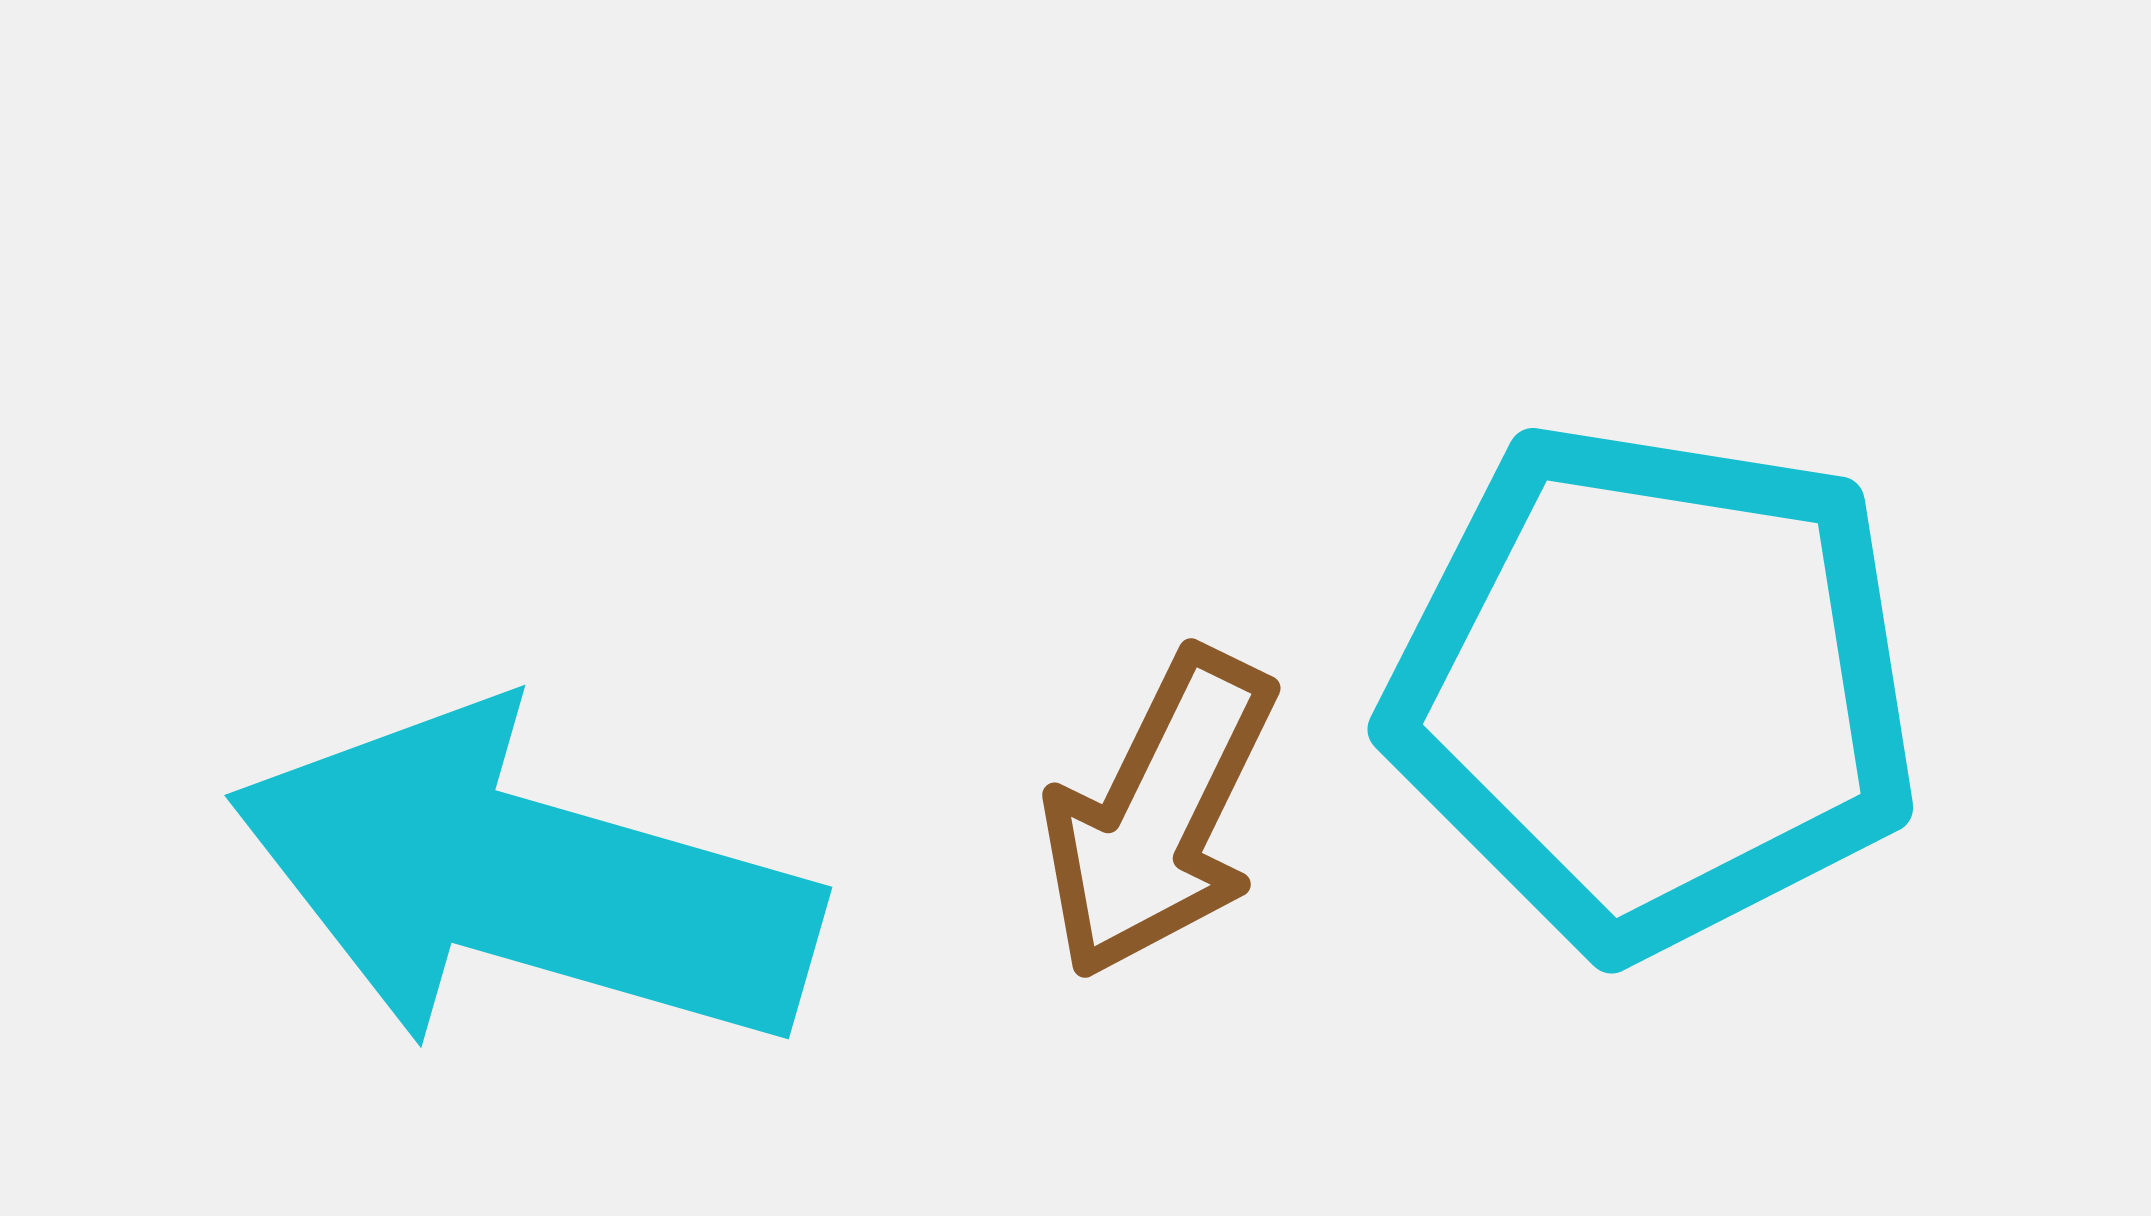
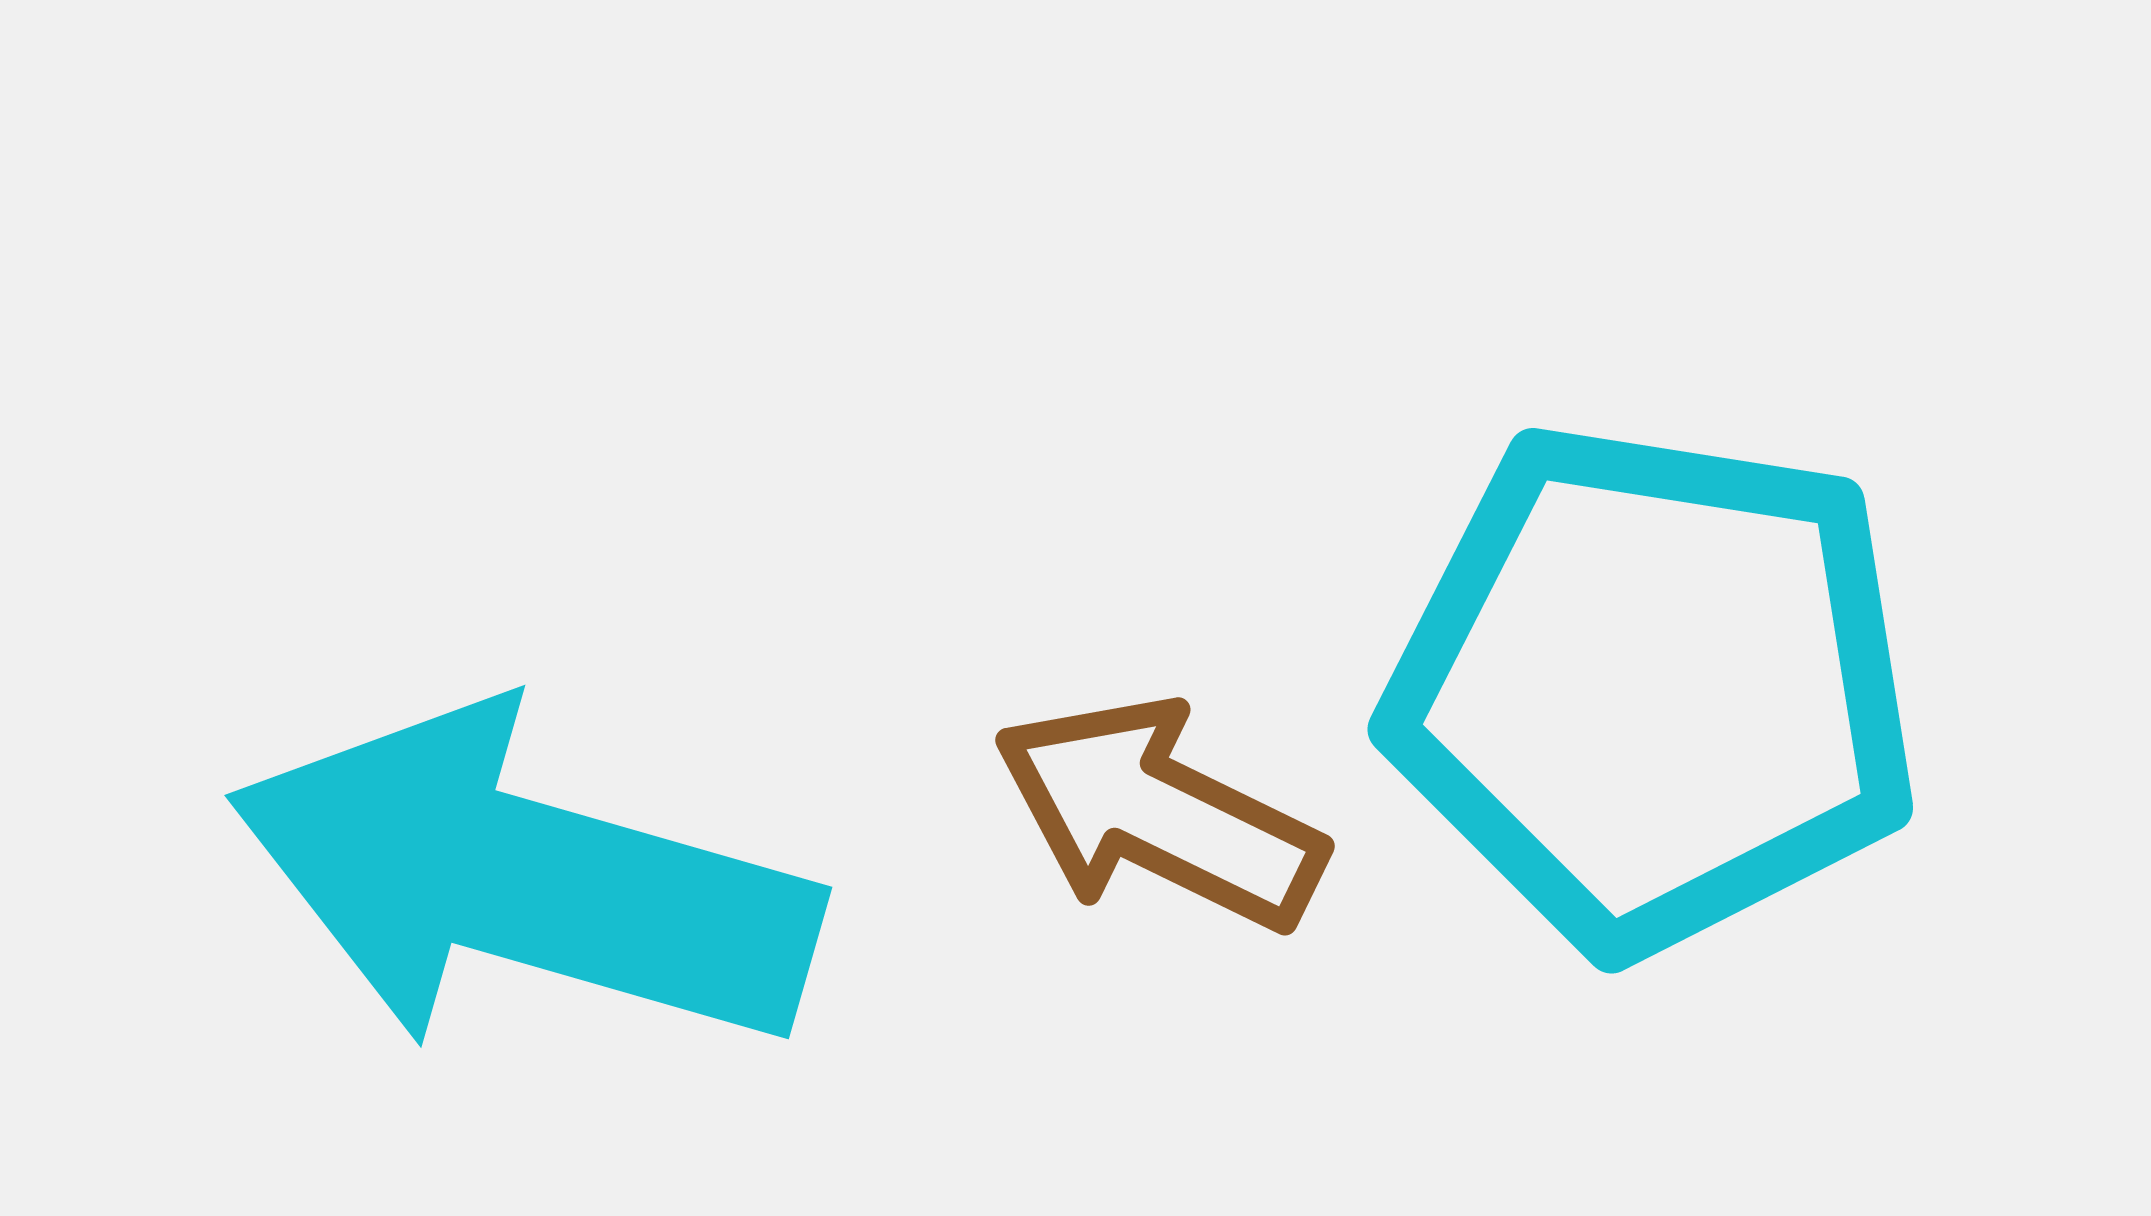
brown arrow: rotated 90 degrees clockwise
